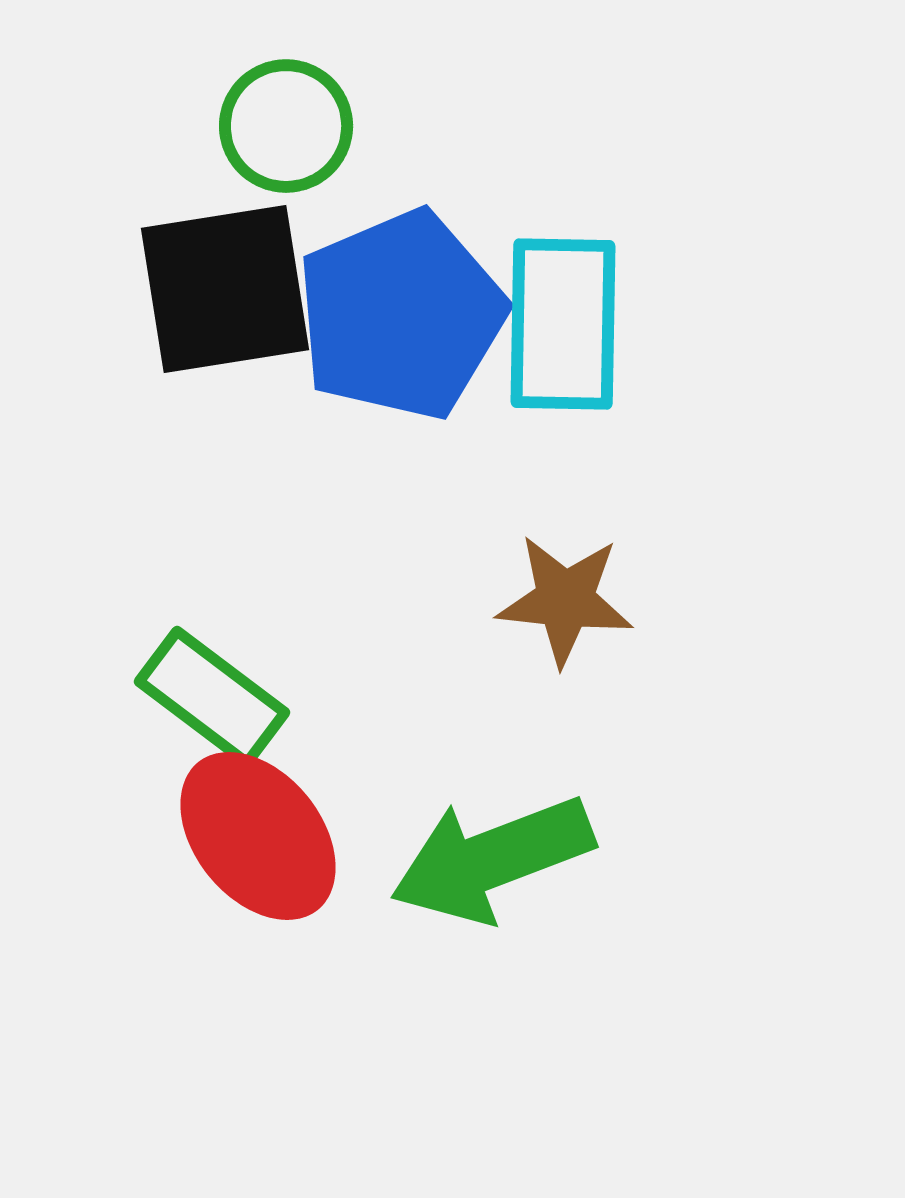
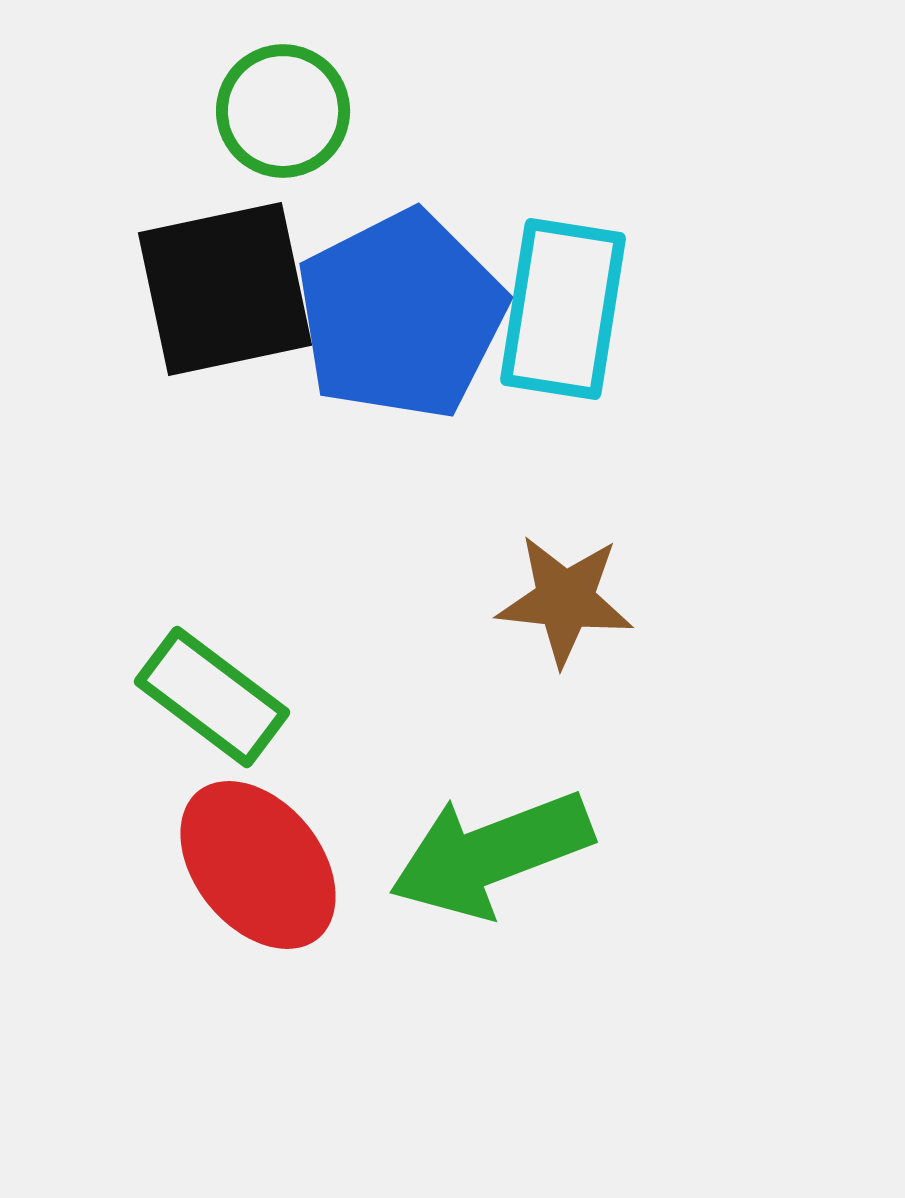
green circle: moved 3 px left, 15 px up
black square: rotated 3 degrees counterclockwise
blue pentagon: rotated 4 degrees counterclockwise
cyan rectangle: moved 15 px up; rotated 8 degrees clockwise
red ellipse: moved 29 px down
green arrow: moved 1 px left, 5 px up
